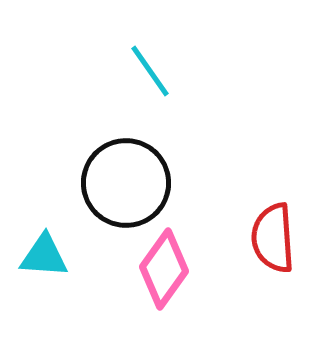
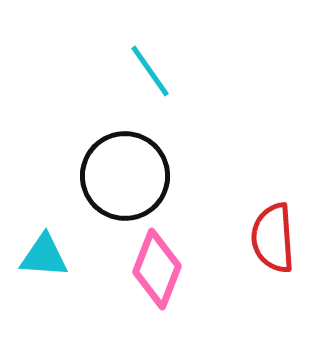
black circle: moved 1 px left, 7 px up
pink diamond: moved 7 px left; rotated 14 degrees counterclockwise
